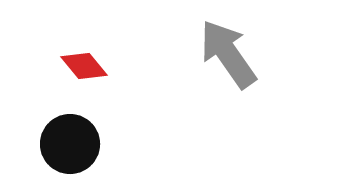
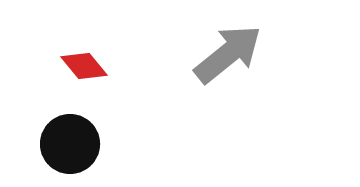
gray arrow: rotated 86 degrees clockwise
